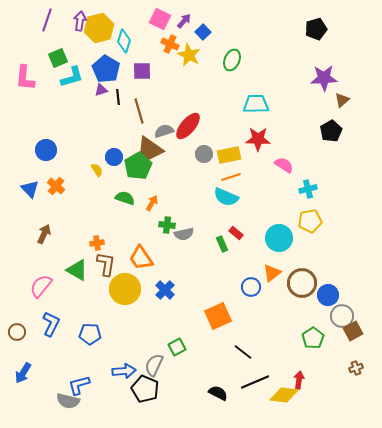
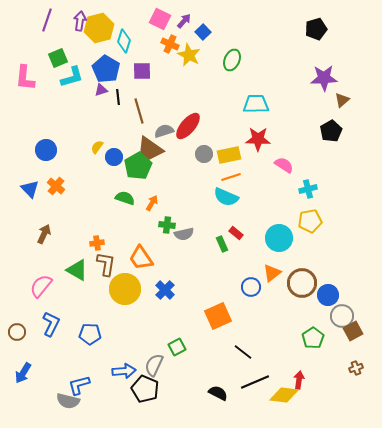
yellow semicircle at (97, 170): moved 23 px up; rotated 112 degrees counterclockwise
